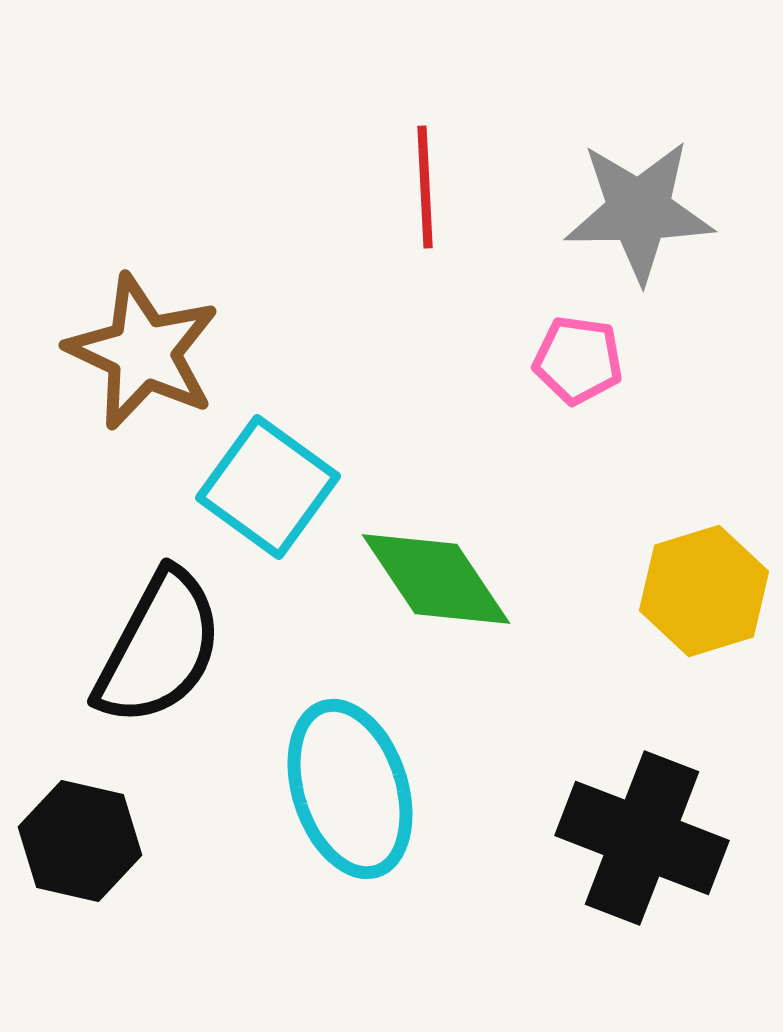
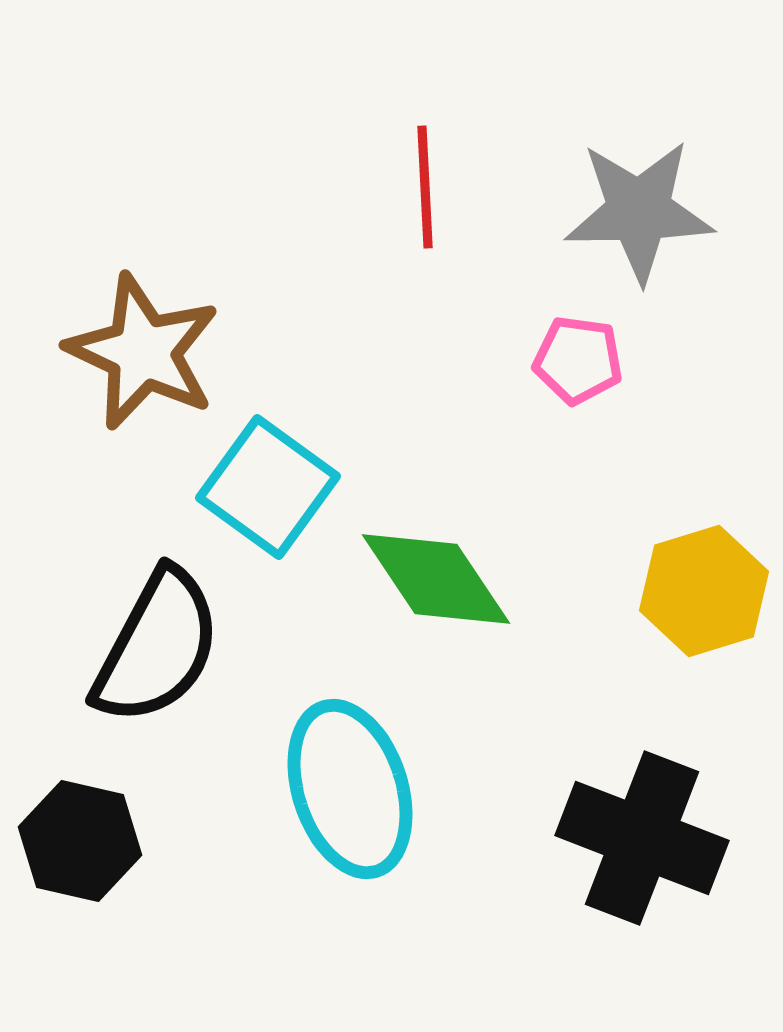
black semicircle: moved 2 px left, 1 px up
